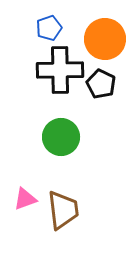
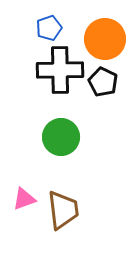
black pentagon: moved 2 px right, 2 px up
pink triangle: moved 1 px left
